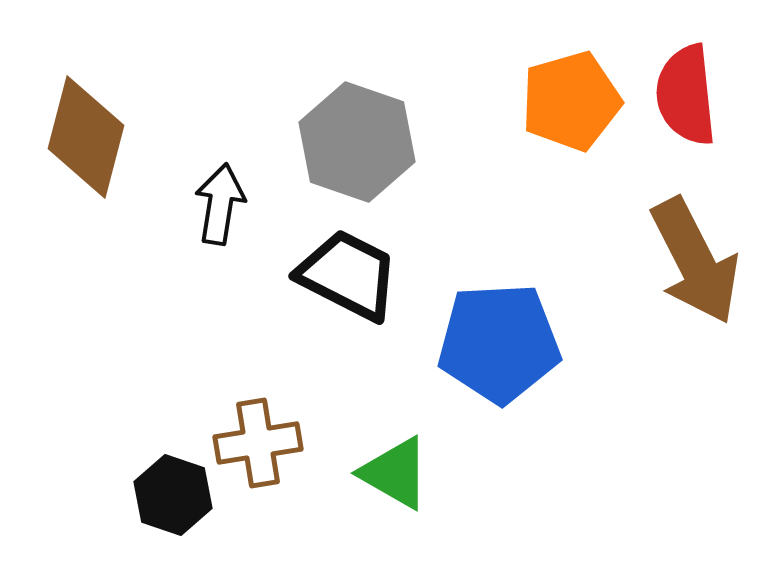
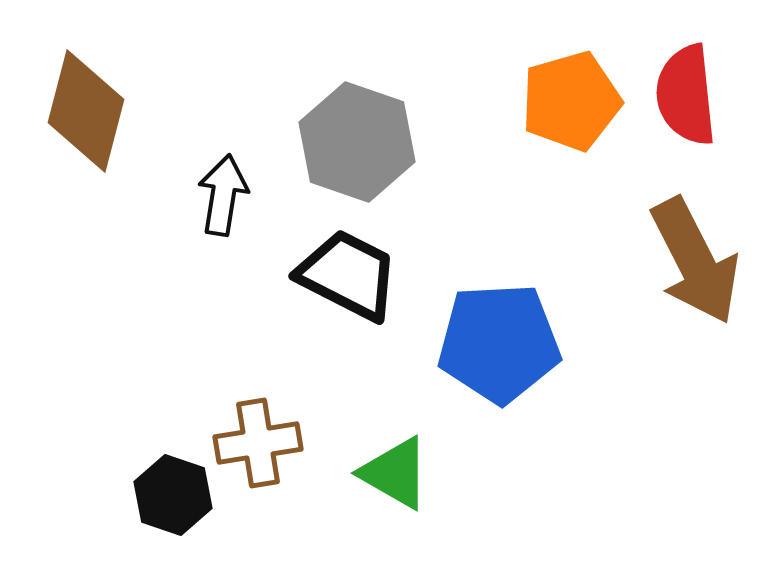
brown diamond: moved 26 px up
black arrow: moved 3 px right, 9 px up
